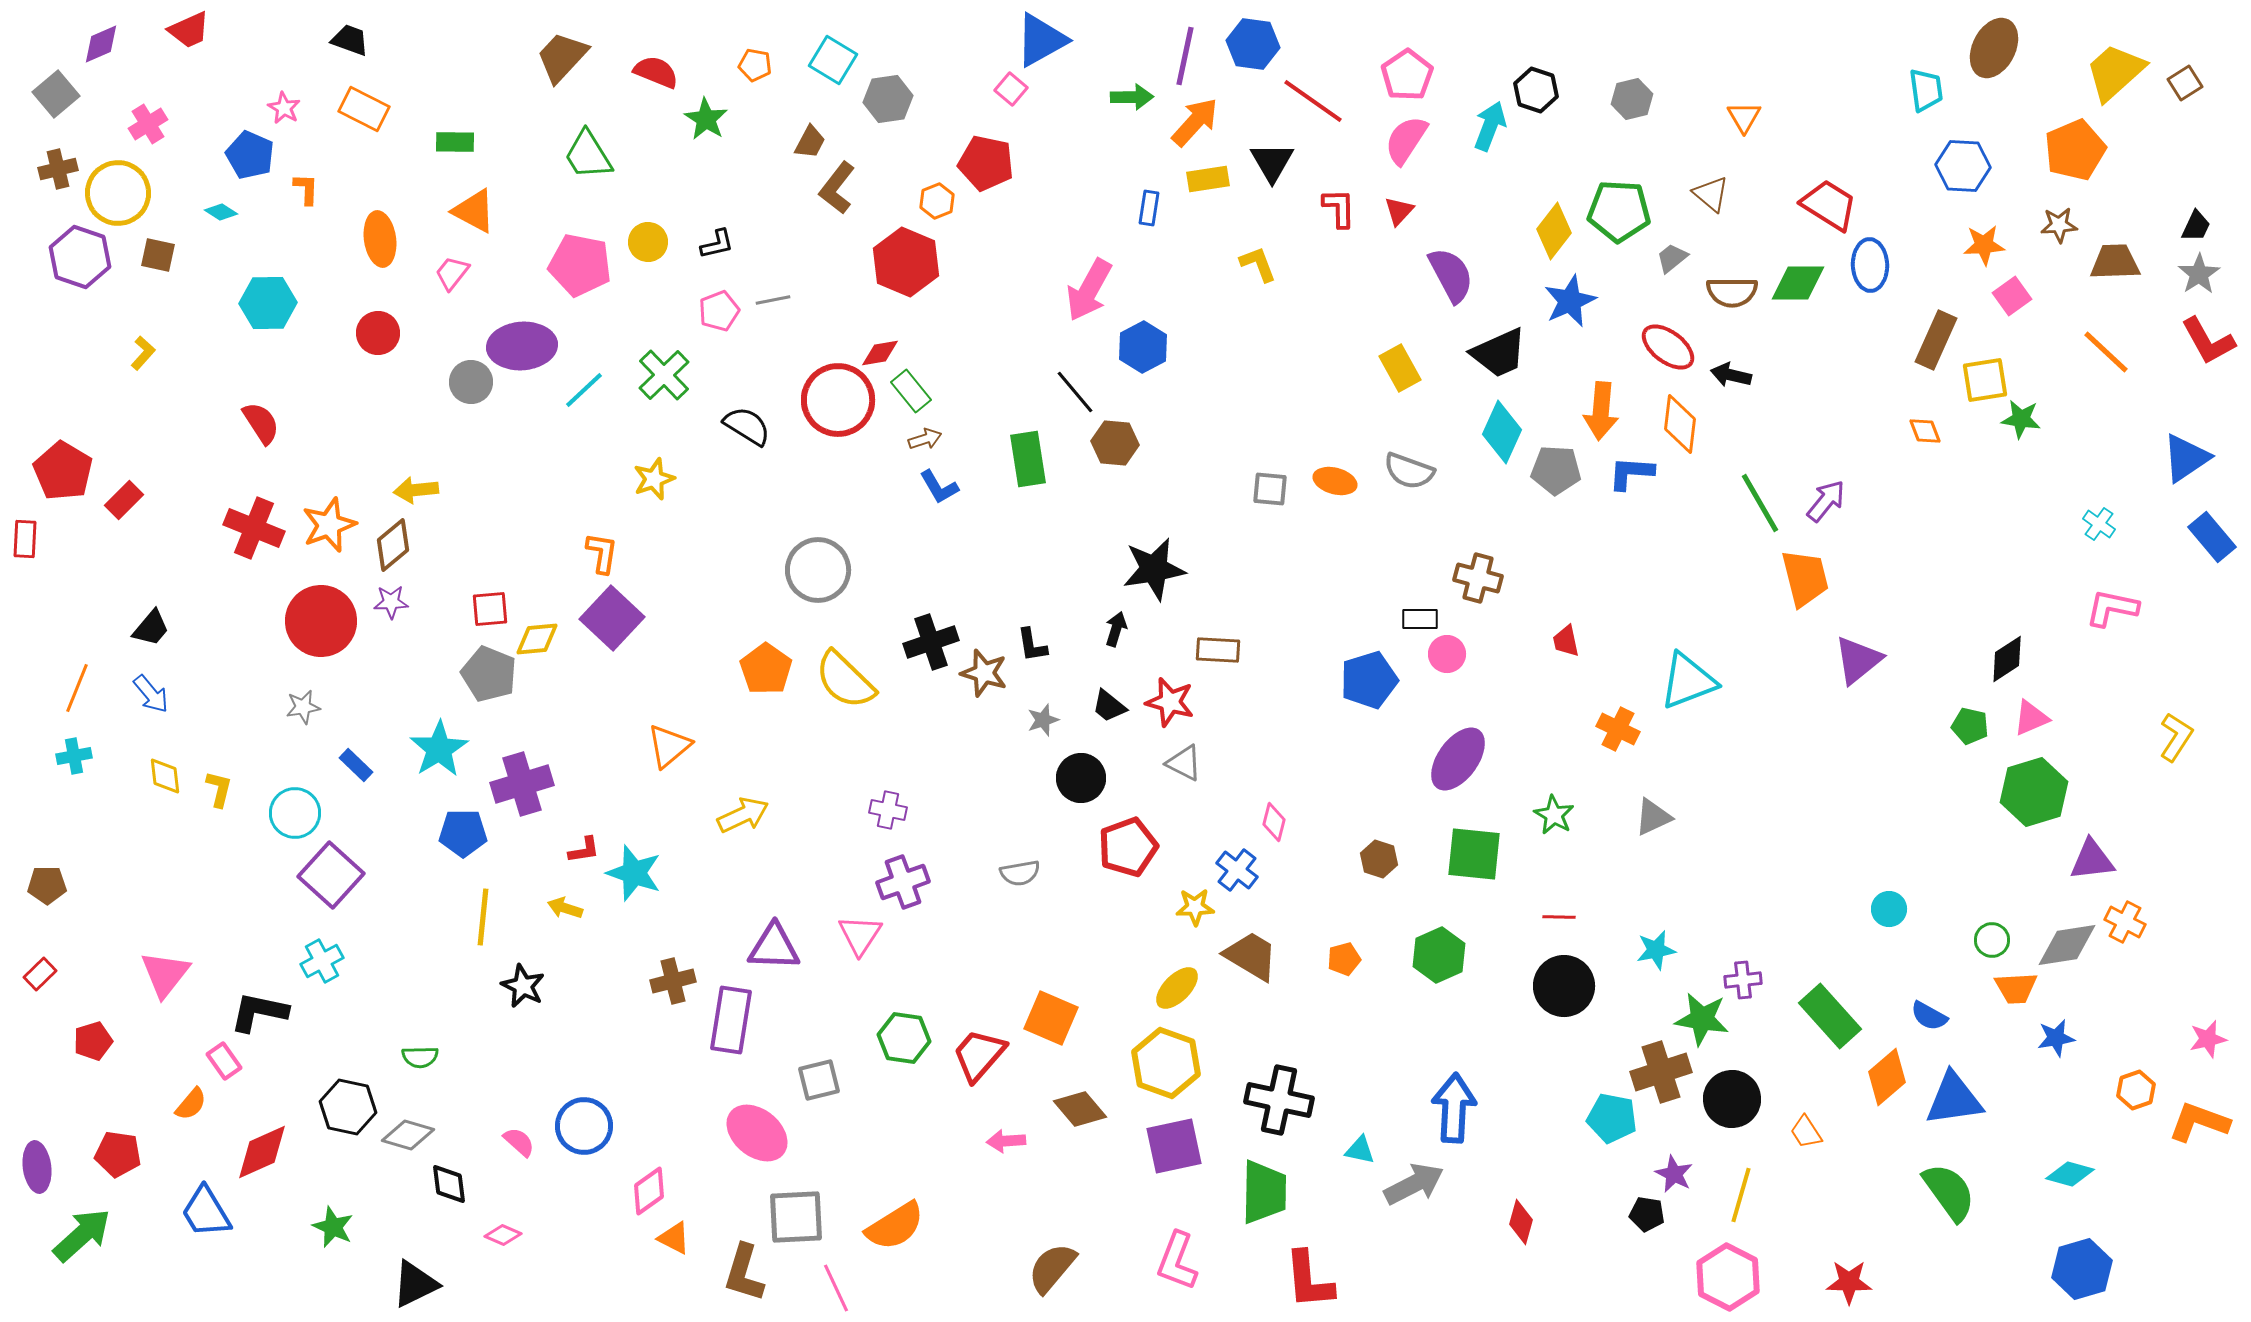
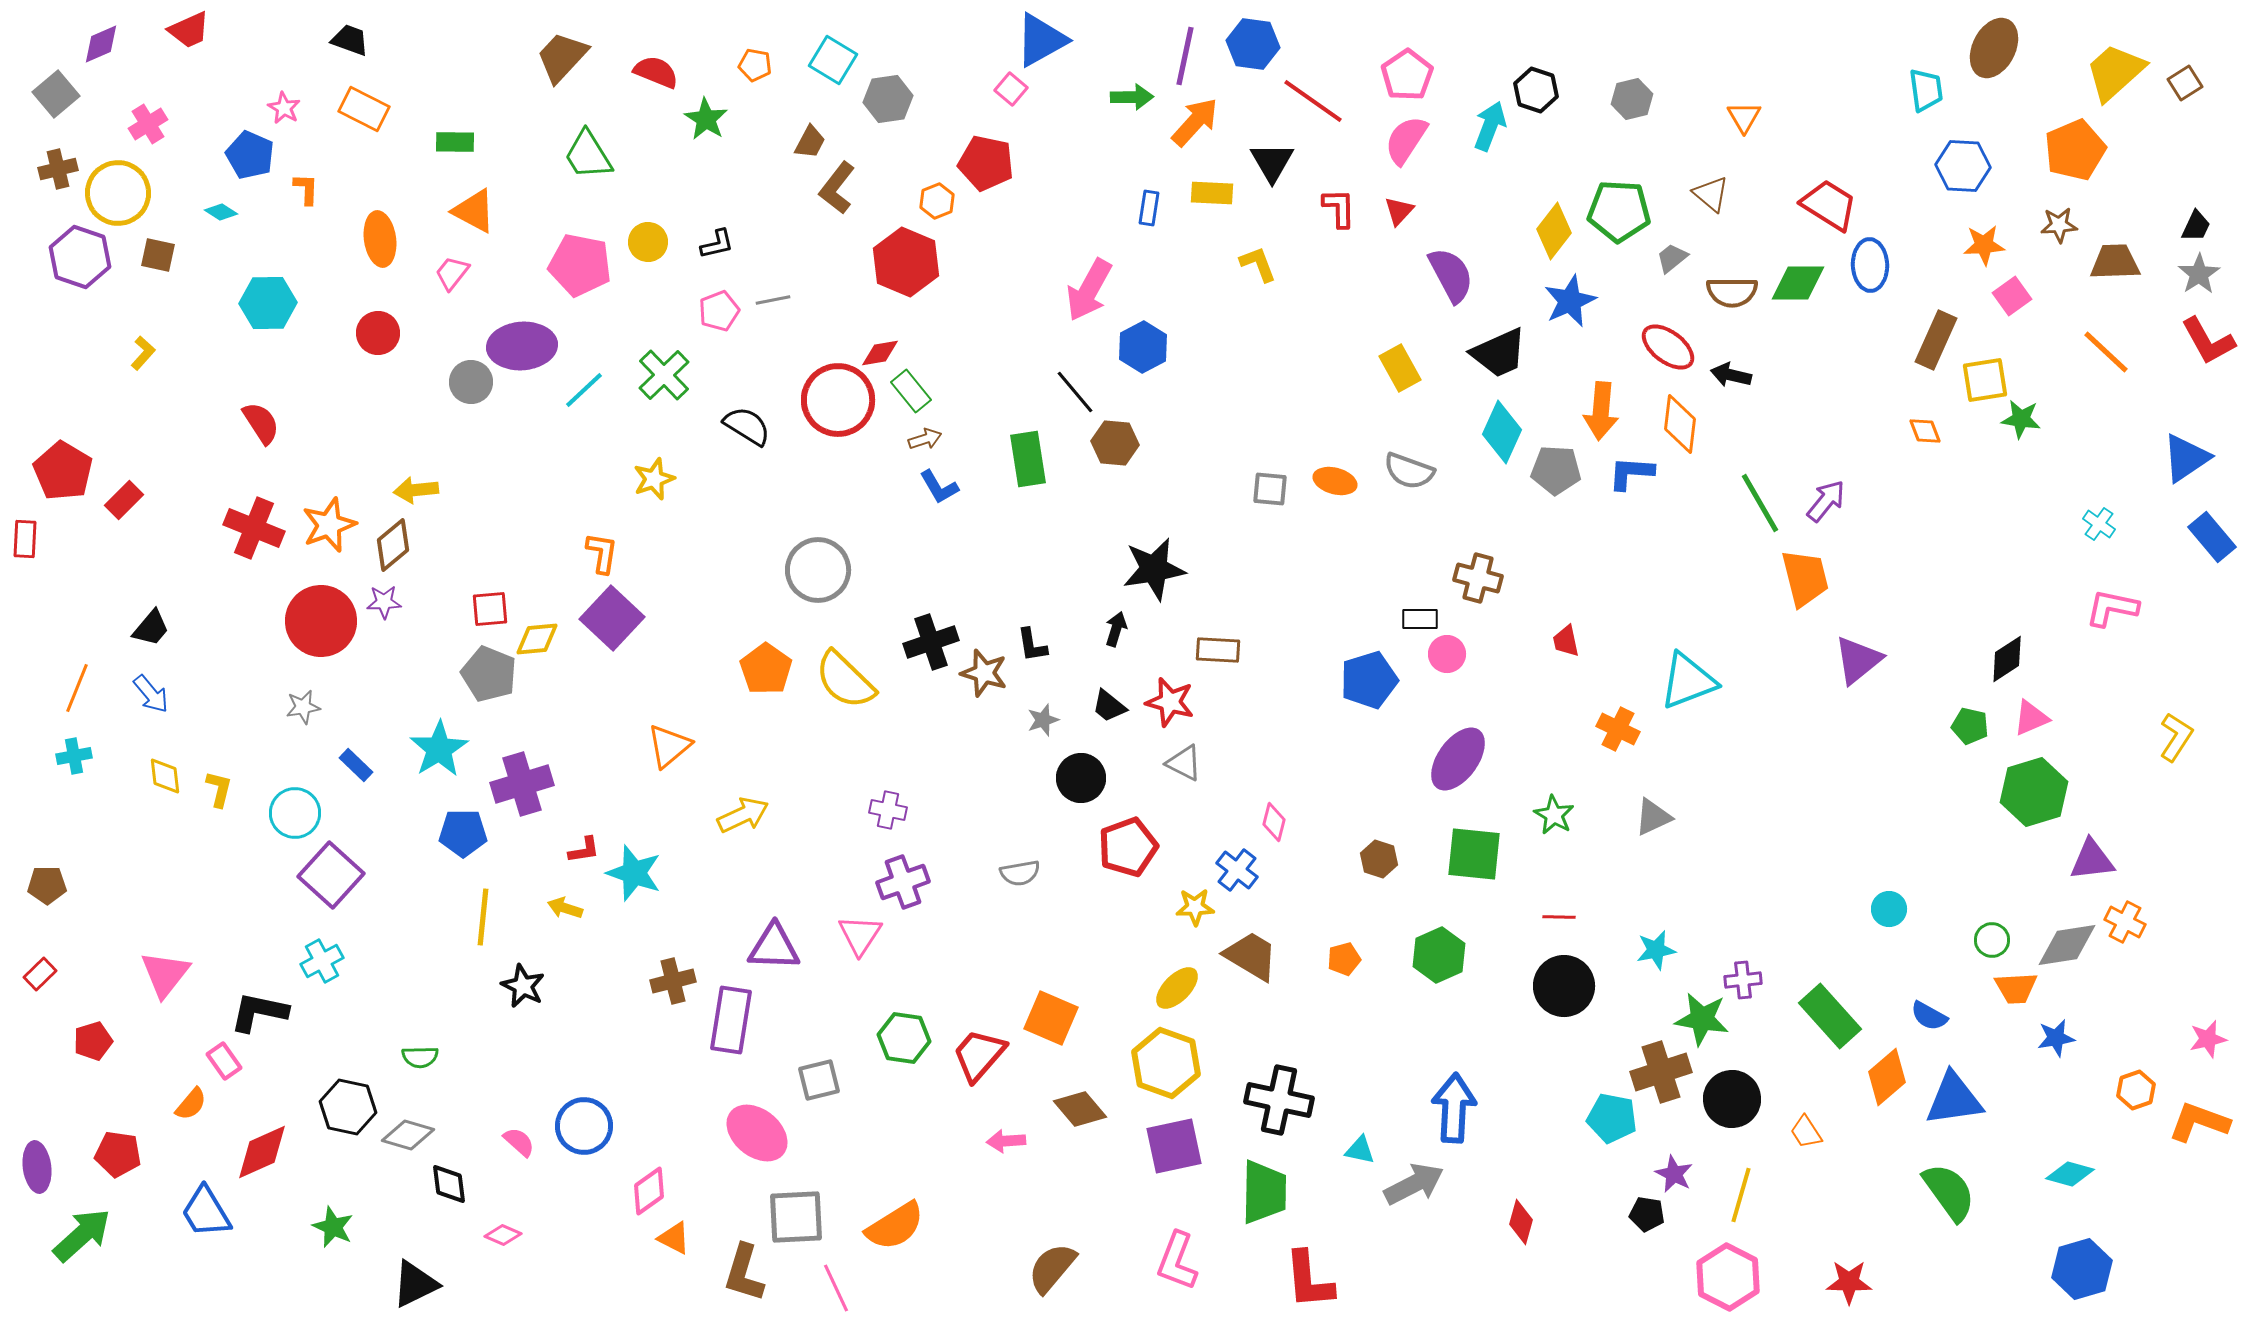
yellow rectangle at (1208, 179): moved 4 px right, 14 px down; rotated 12 degrees clockwise
purple star at (391, 602): moved 7 px left
